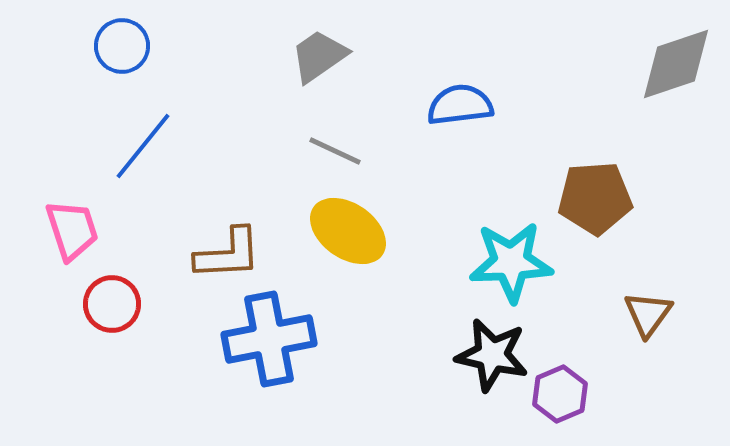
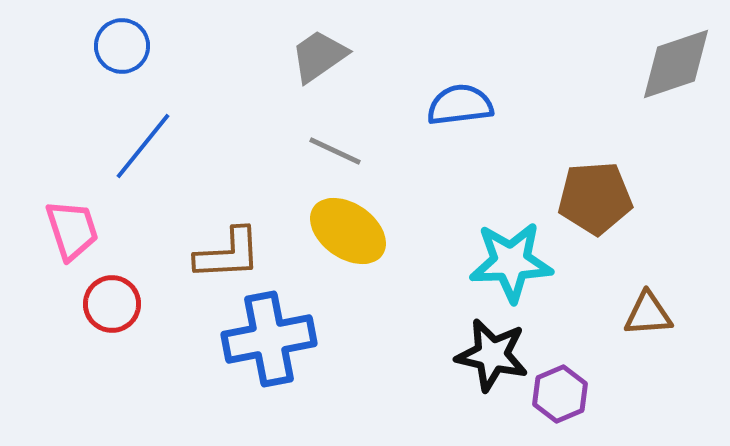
brown triangle: rotated 50 degrees clockwise
